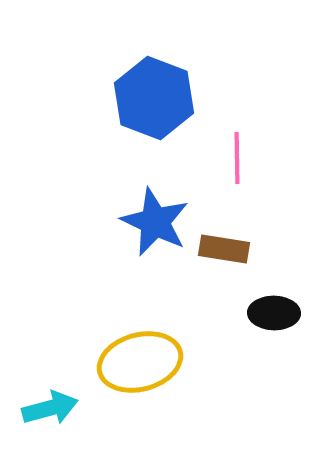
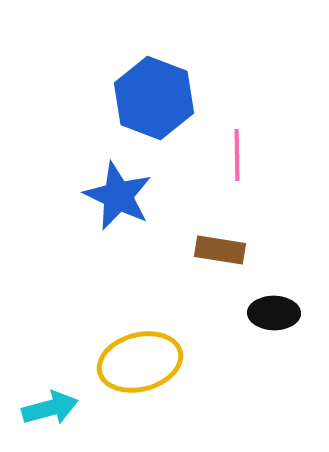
pink line: moved 3 px up
blue star: moved 37 px left, 26 px up
brown rectangle: moved 4 px left, 1 px down
